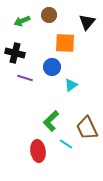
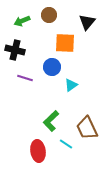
black cross: moved 3 px up
